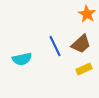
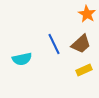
blue line: moved 1 px left, 2 px up
yellow rectangle: moved 1 px down
